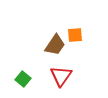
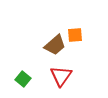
brown trapezoid: rotated 15 degrees clockwise
